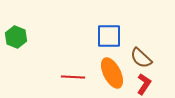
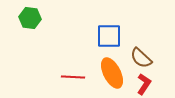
green hexagon: moved 14 px right, 19 px up; rotated 15 degrees counterclockwise
